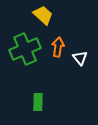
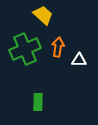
white triangle: moved 1 px left, 2 px down; rotated 49 degrees counterclockwise
